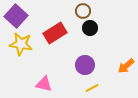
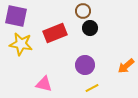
purple square: rotated 30 degrees counterclockwise
red rectangle: rotated 10 degrees clockwise
